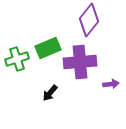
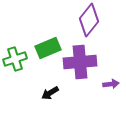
green cross: moved 2 px left
black arrow: rotated 18 degrees clockwise
